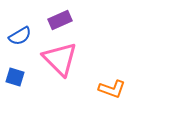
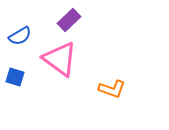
purple rectangle: moved 9 px right; rotated 20 degrees counterclockwise
pink triangle: rotated 9 degrees counterclockwise
